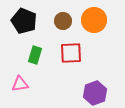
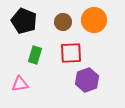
brown circle: moved 1 px down
purple hexagon: moved 8 px left, 13 px up
